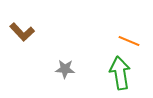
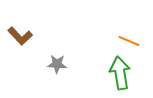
brown L-shape: moved 2 px left, 4 px down
gray star: moved 8 px left, 5 px up
